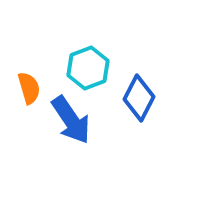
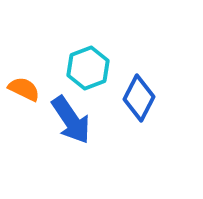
orange semicircle: moved 5 px left, 1 px down; rotated 48 degrees counterclockwise
